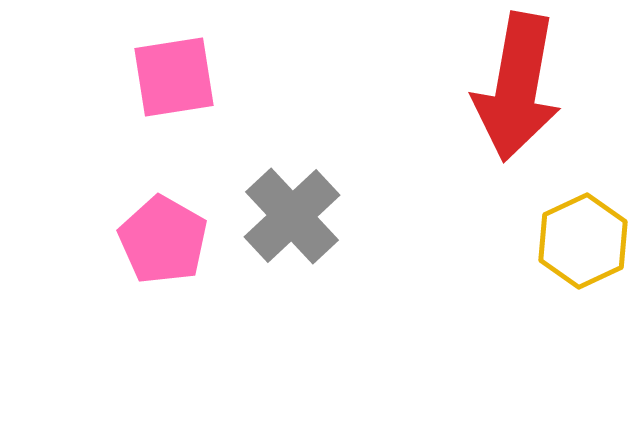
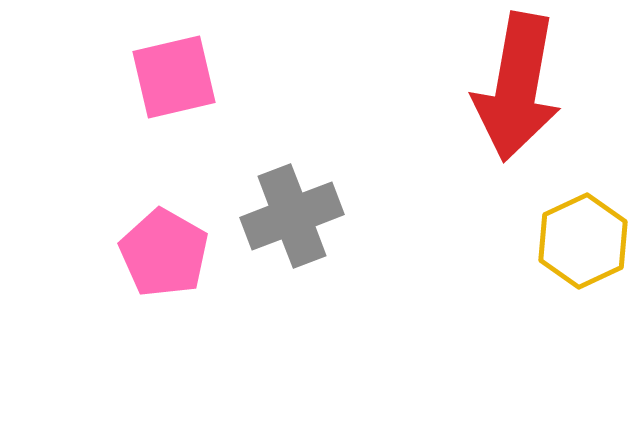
pink square: rotated 4 degrees counterclockwise
gray cross: rotated 22 degrees clockwise
pink pentagon: moved 1 px right, 13 px down
